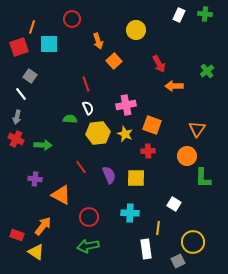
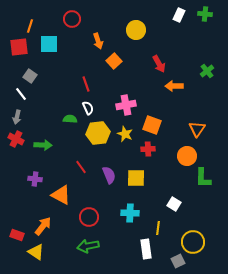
orange line at (32, 27): moved 2 px left, 1 px up
red square at (19, 47): rotated 12 degrees clockwise
red cross at (148, 151): moved 2 px up
